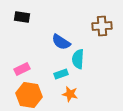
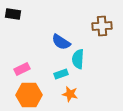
black rectangle: moved 9 px left, 3 px up
orange hexagon: rotated 10 degrees counterclockwise
